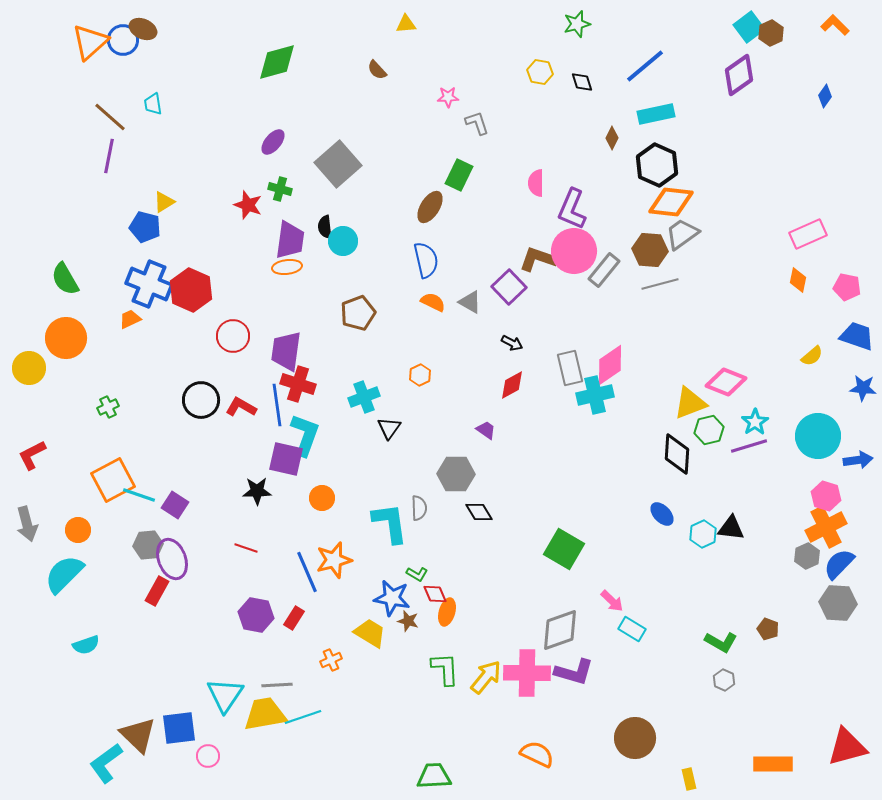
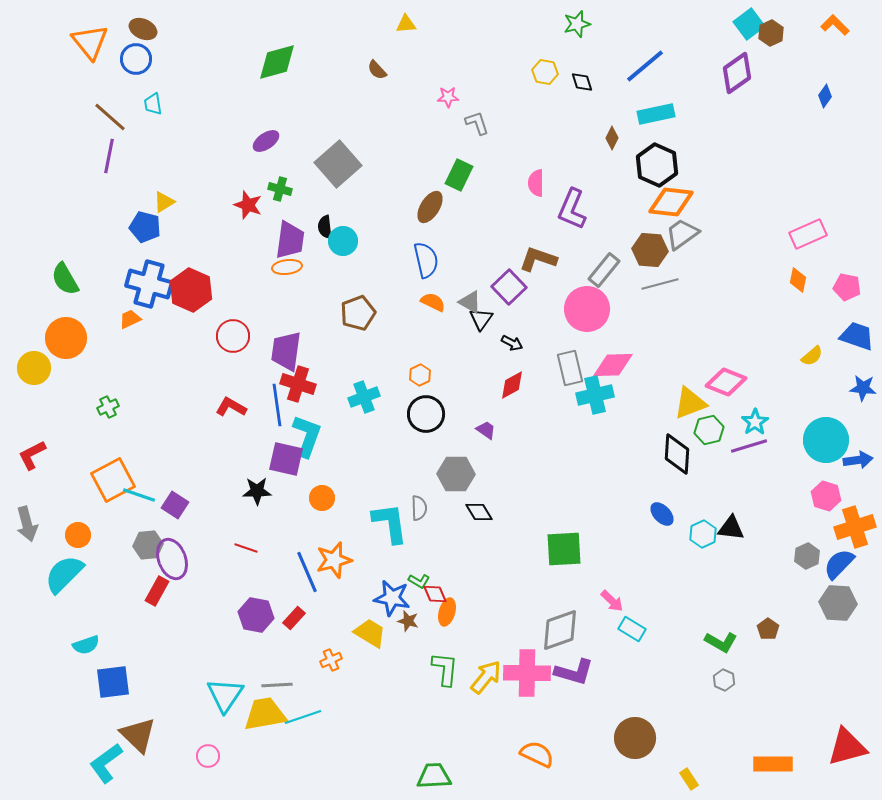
cyan square at (749, 27): moved 3 px up
blue circle at (123, 40): moved 13 px right, 19 px down
orange triangle at (90, 42): rotated 27 degrees counterclockwise
yellow hexagon at (540, 72): moved 5 px right
purple diamond at (739, 75): moved 2 px left, 2 px up
purple ellipse at (273, 142): moved 7 px left, 1 px up; rotated 16 degrees clockwise
pink circle at (574, 251): moved 13 px right, 58 px down
blue cross at (149, 284): rotated 6 degrees counterclockwise
pink diamond at (610, 365): moved 3 px right; rotated 33 degrees clockwise
yellow circle at (29, 368): moved 5 px right
black circle at (201, 400): moved 225 px right, 14 px down
red L-shape at (241, 407): moved 10 px left
black triangle at (389, 428): moved 92 px right, 109 px up
cyan L-shape at (305, 435): moved 2 px right, 1 px down
cyan circle at (818, 436): moved 8 px right, 4 px down
orange cross at (826, 527): moved 29 px right; rotated 9 degrees clockwise
orange circle at (78, 530): moved 5 px down
green square at (564, 549): rotated 33 degrees counterclockwise
green L-shape at (417, 574): moved 2 px right, 7 px down
red rectangle at (294, 618): rotated 10 degrees clockwise
brown pentagon at (768, 629): rotated 15 degrees clockwise
green L-shape at (445, 669): rotated 9 degrees clockwise
blue square at (179, 728): moved 66 px left, 46 px up
yellow rectangle at (689, 779): rotated 20 degrees counterclockwise
